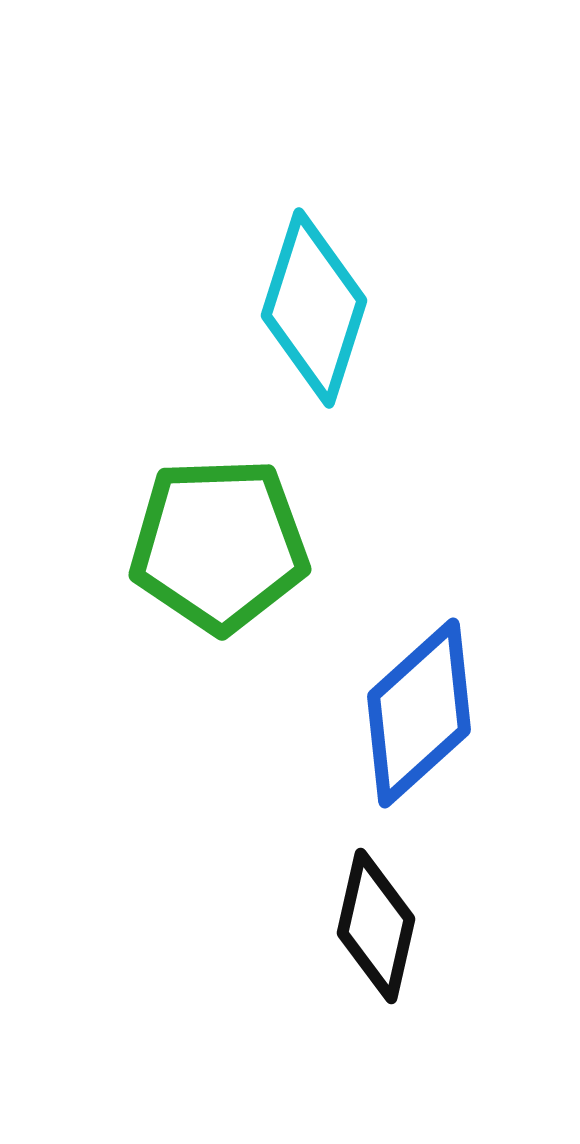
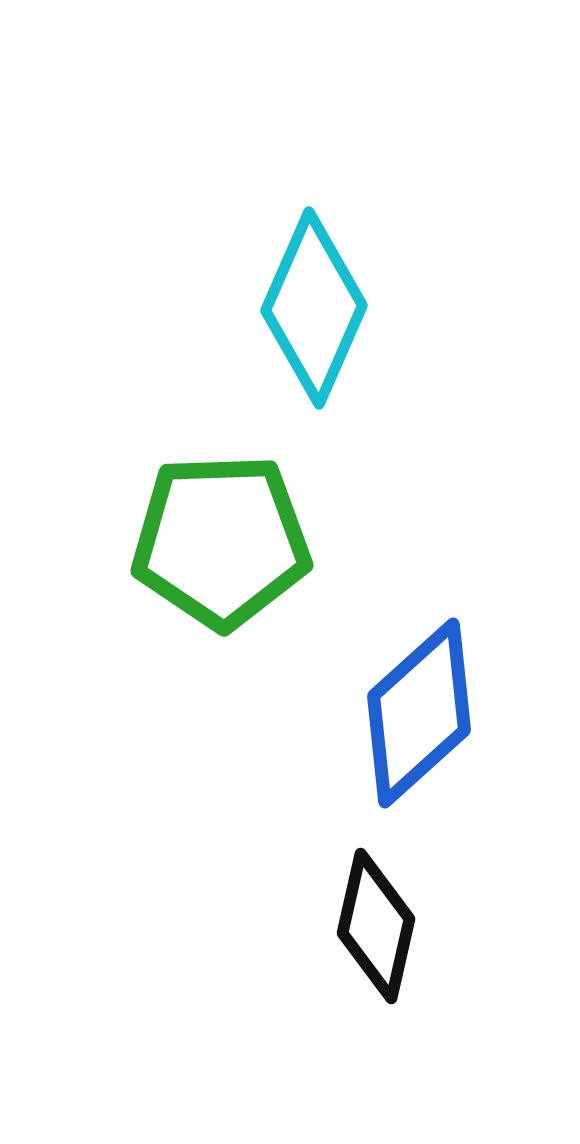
cyan diamond: rotated 6 degrees clockwise
green pentagon: moved 2 px right, 4 px up
